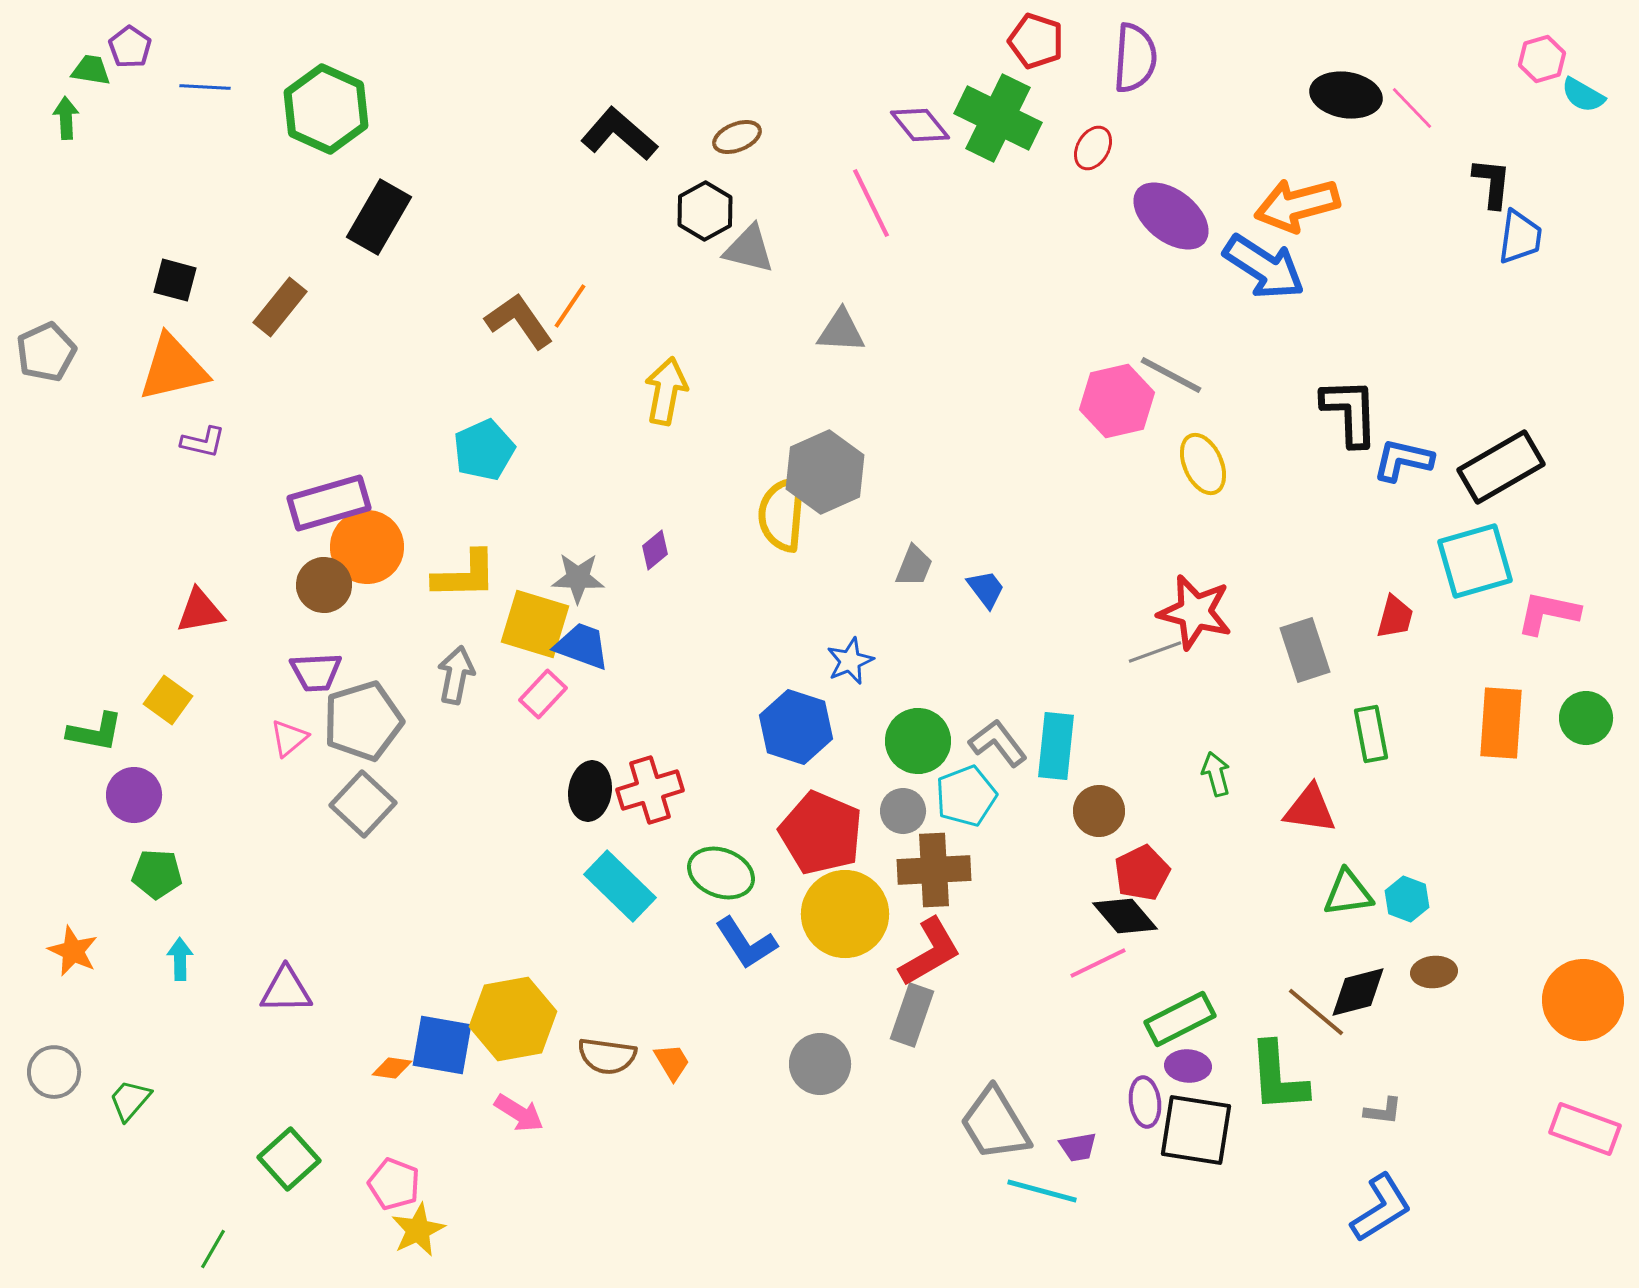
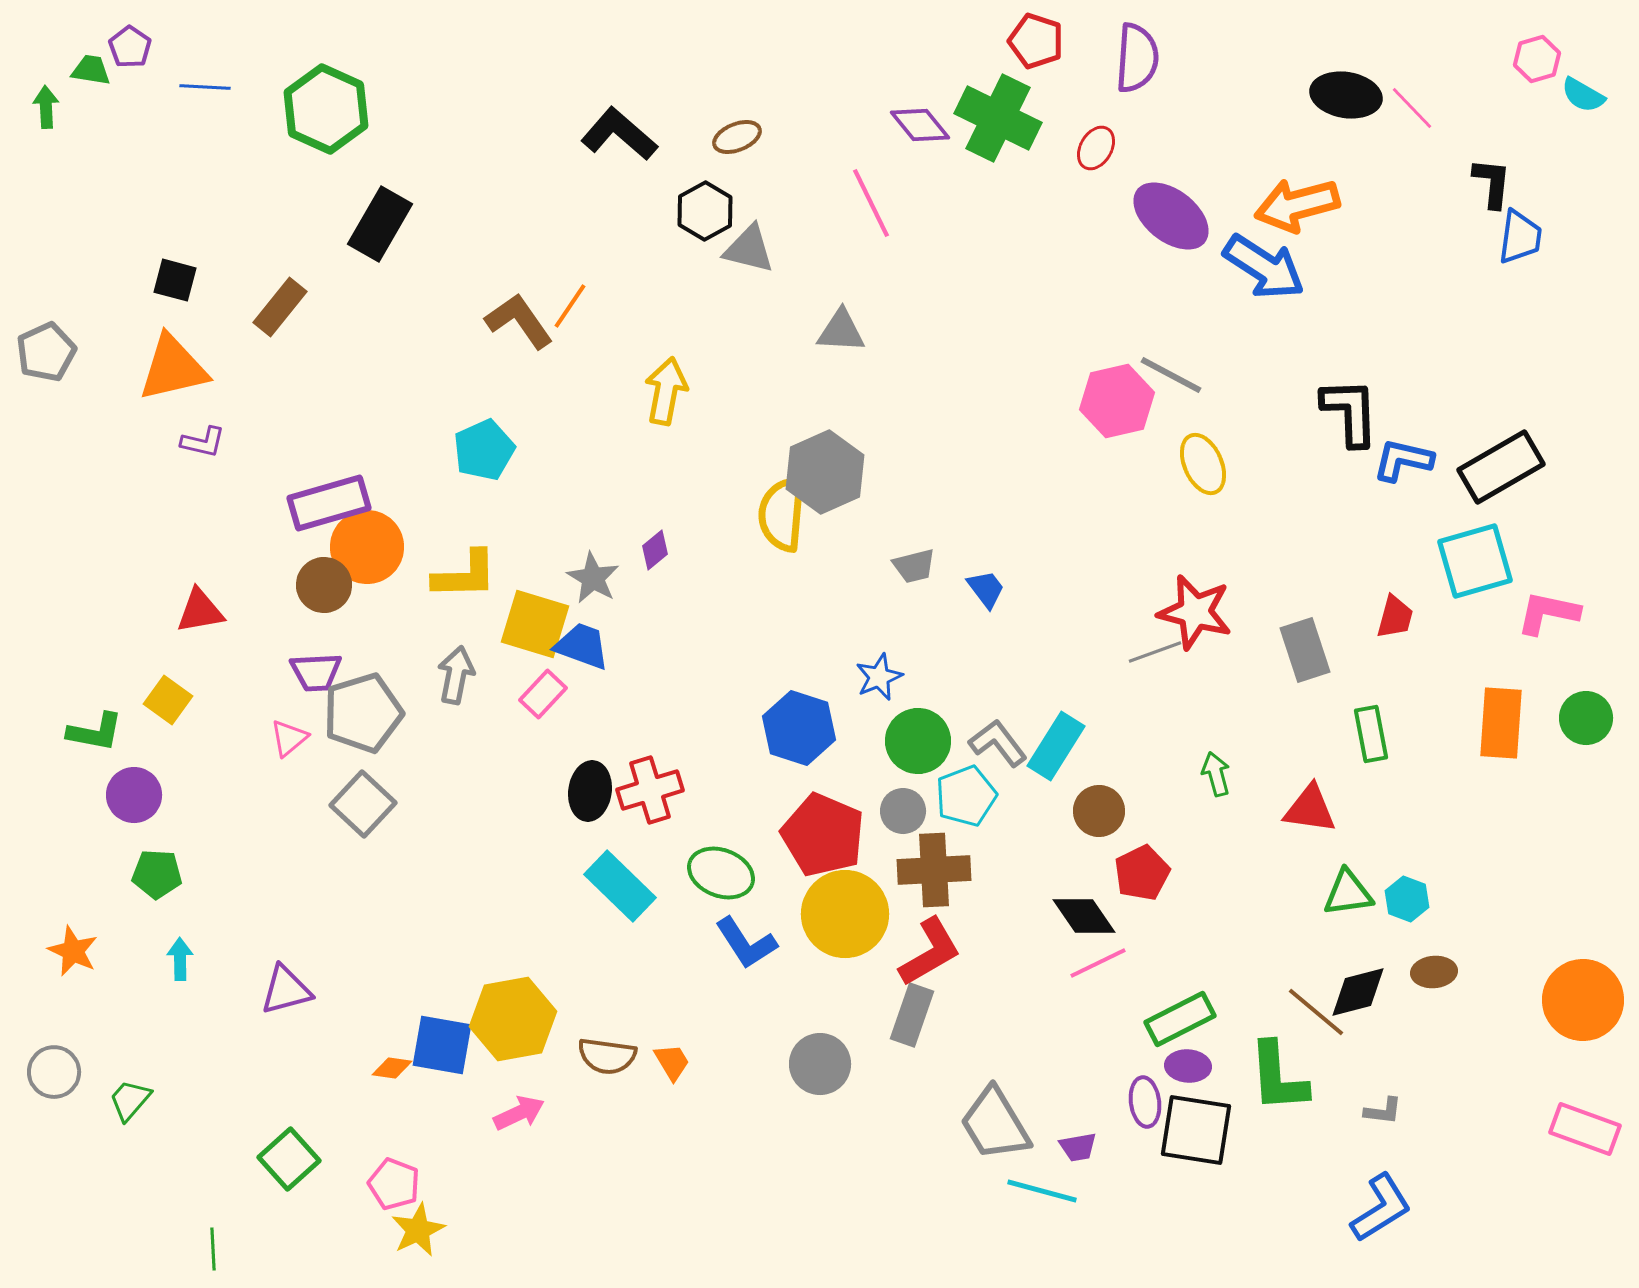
purple semicircle at (1135, 58): moved 2 px right
pink hexagon at (1542, 59): moved 5 px left
green arrow at (66, 118): moved 20 px left, 11 px up
red ellipse at (1093, 148): moved 3 px right
black rectangle at (379, 217): moved 1 px right, 7 px down
gray trapezoid at (914, 566): rotated 54 degrees clockwise
gray star at (578, 578): moved 15 px right; rotated 28 degrees clockwise
blue star at (850, 661): moved 29 px right, 16 px down
gray pentagon at (363, 721): moved 8 px up
blue hexagon at (796, 727): moved 3 px right, 1 px down
cyan rectangle at (1056, 746): rotated 26 degrees clockwise
red pentagon at (821, 833): moved 2 px right, 2 px down
black diamond at (1125, 916): moved 41 px left; rotated 6 degrees clockwise
purple triangle at (286, 990): rotated 14 degrees counterclockwise
pink arrow at (519, 1113): rotated 57 degrees counterclockwise
green line at (213, 1249): rotated 33 degrees counterclockwise
